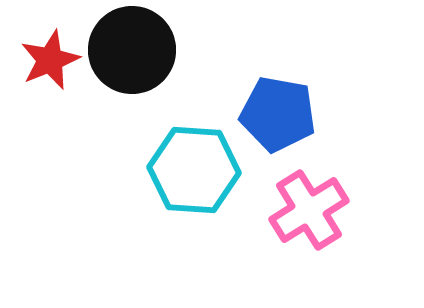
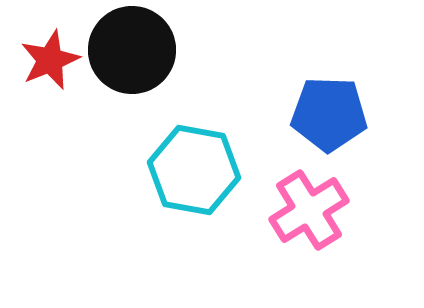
blue pentagon: moved 51 px right; rotated 8 degrees counterclockwise
cyan hexagon: rotated 6 degrees clockwise
